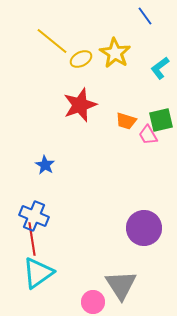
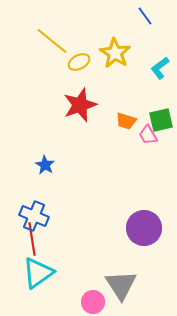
yellow ellipse: moved 2 px left, 3 px down
